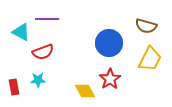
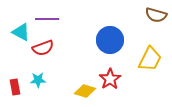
brown semicircle: moved 10 px right, 11 px up
blue circle: moved 1 px right, 3 px up
red semicircle: moved 4 px up
red rectangle: moved 1 px right
yellow diamond: rotated 45 degrees counterclockwise
